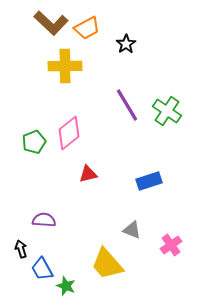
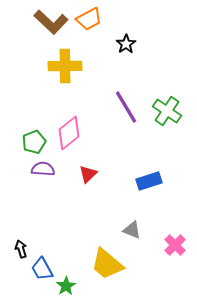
brown L-shape: moved 1 px up
orange trapezoid: moved 2 px right, 9 px up
purple line: moved 1 px left, 2 px down
red triangle: rotated 30 degrees counterclockwise
purple semicircle: moved 1 px left, 51 px up
pink cross: moved 4 px right; rotated 10 degrees counterclockwise
yellow trapezoid: rotated 9 degrees counterclockwise
green star: rotated 18 degrees clockwise
